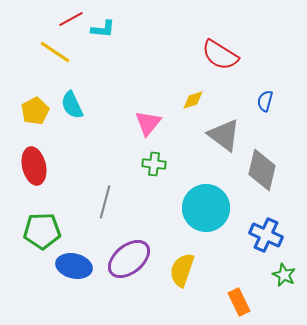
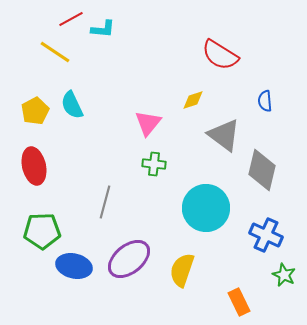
blue semicircle: rotated 20 degrees counterclockwise
